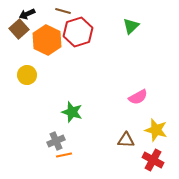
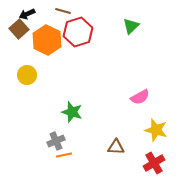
pink semicircle: moved 2 px right
brown triangle: moved 10 px left, 7 px down
red cross: moved 1 px right, 3 px down; rotated 30 degrees clockwise
